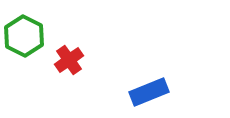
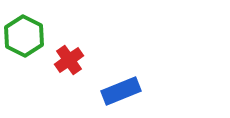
blue rectangle: moved 28 px left, 1 px up
